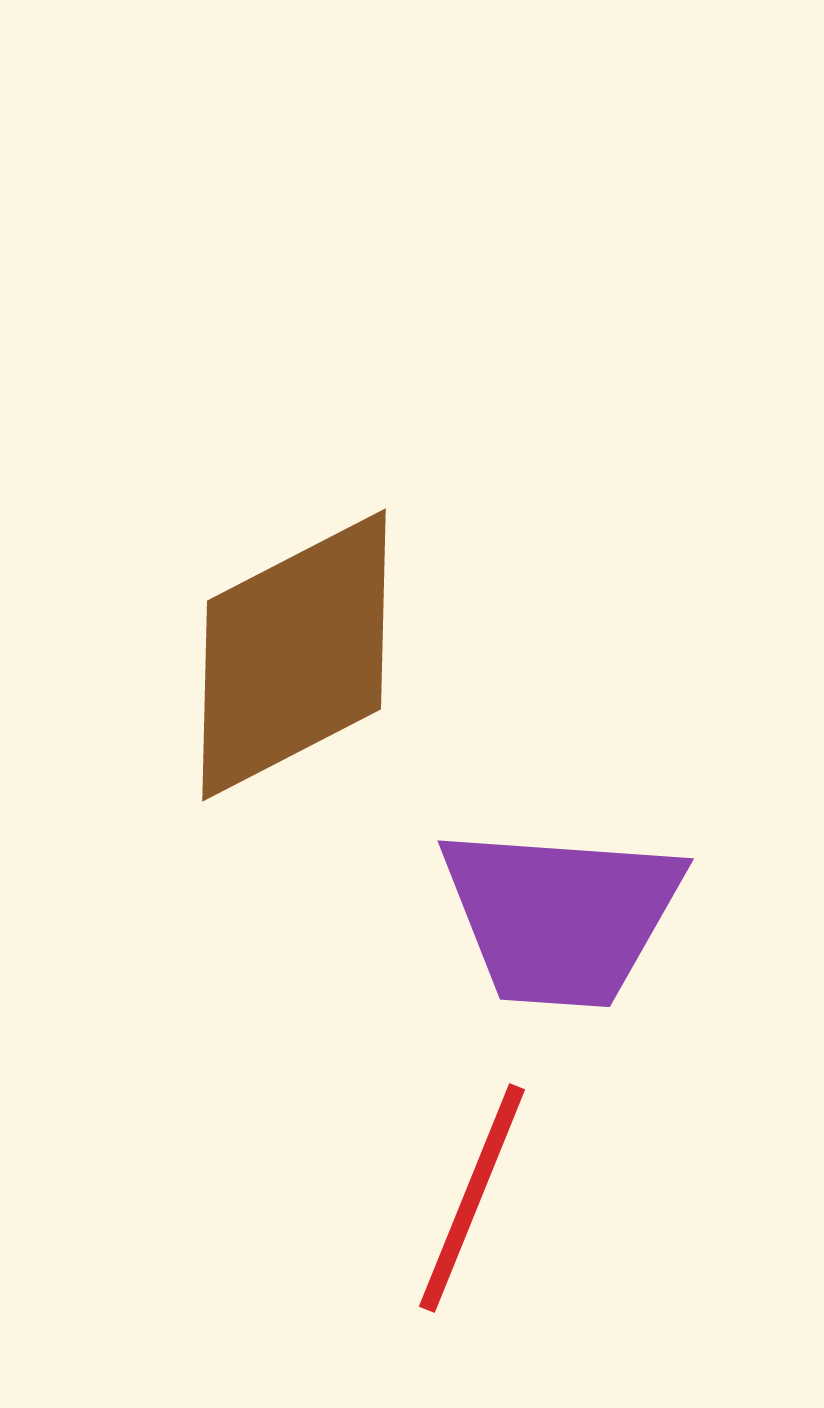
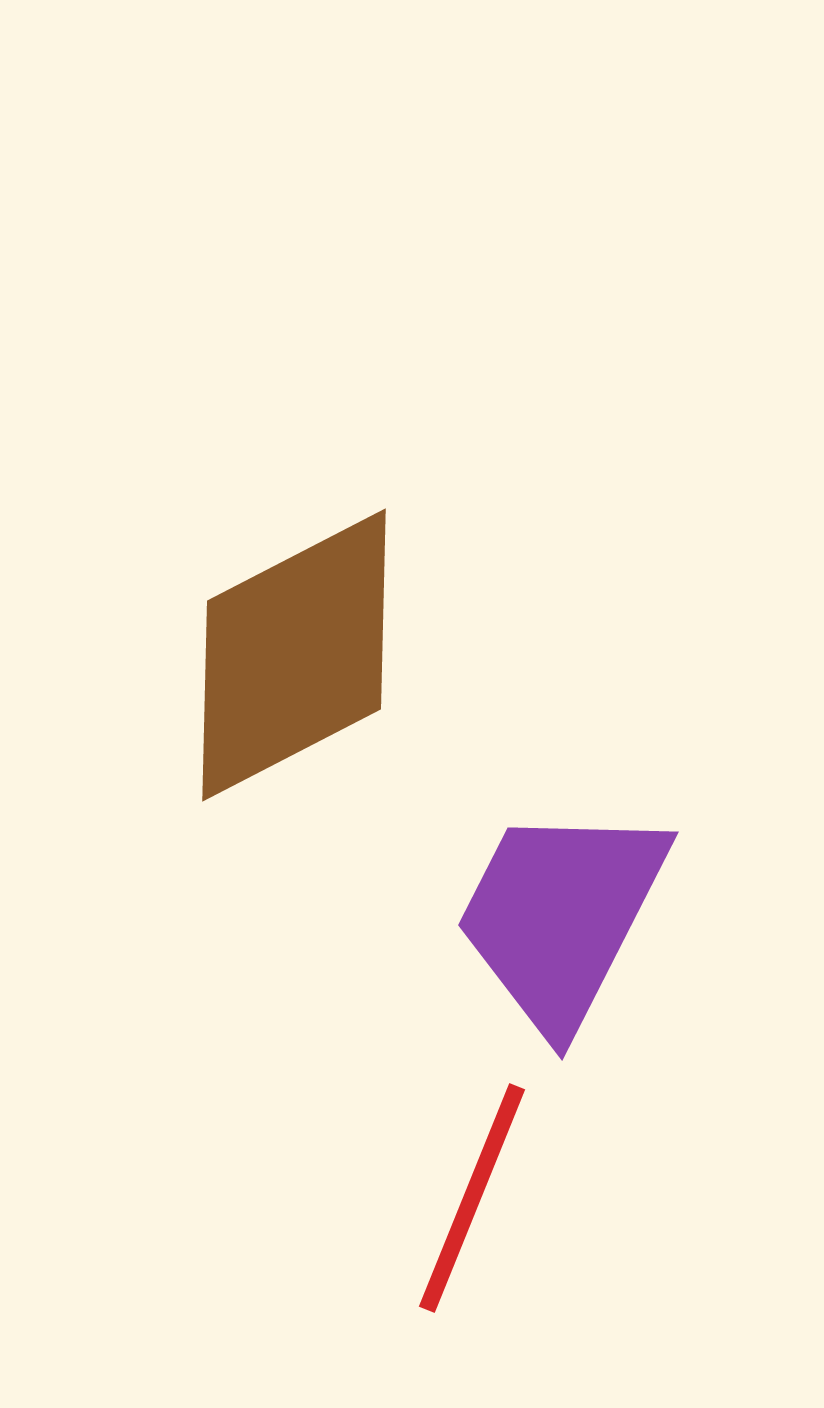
purple trapezoid: rotated 113 degrees clockwise
